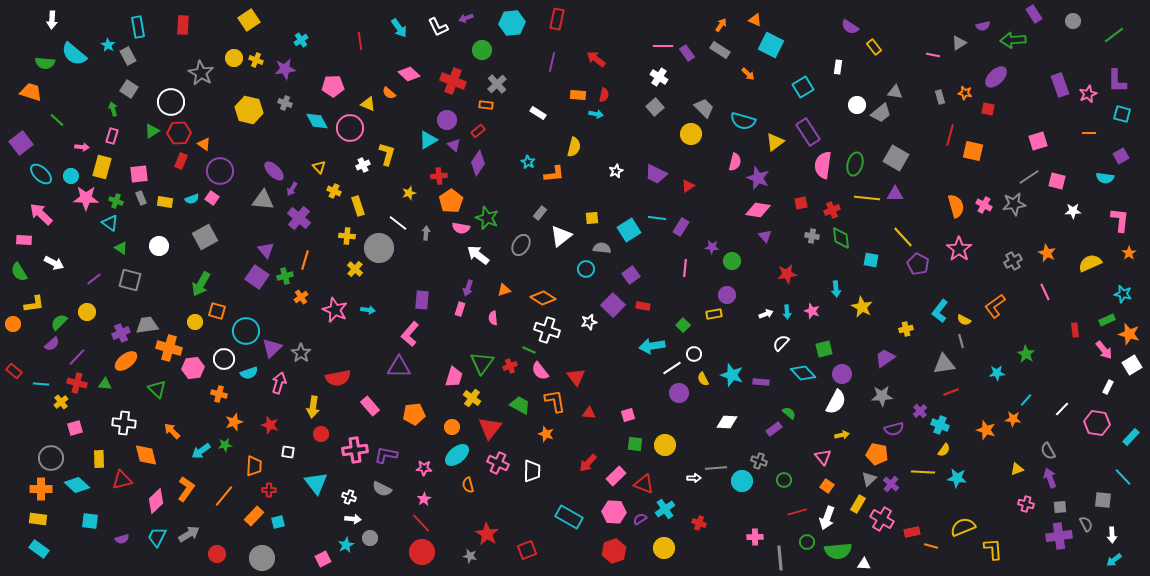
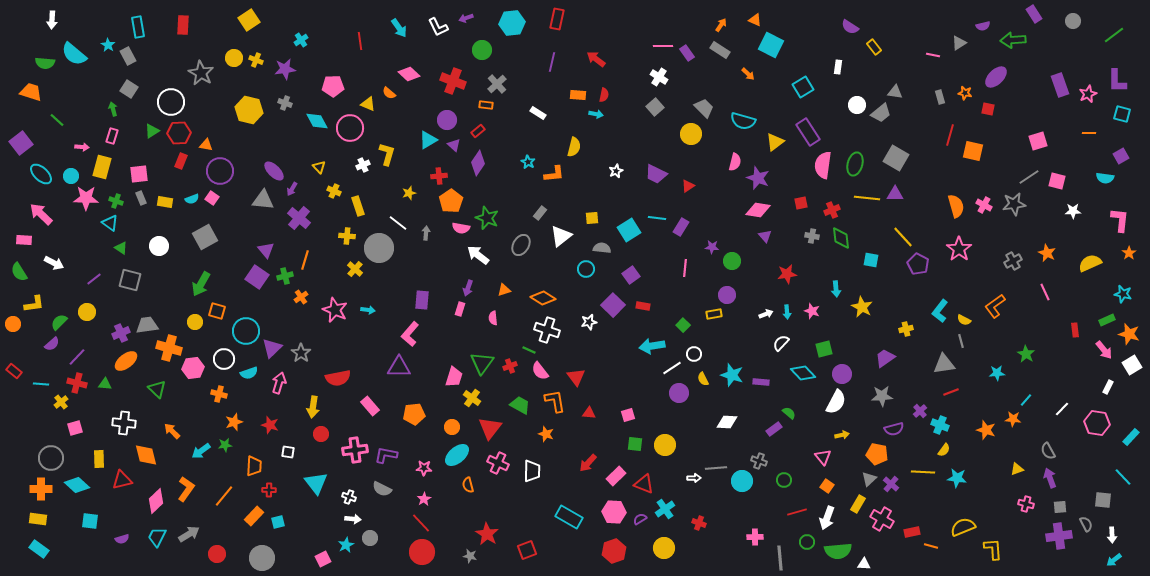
orange triangle at (204, 144): moved 2 px right, 1 px down; rotated 24 degrees counterclockwise
